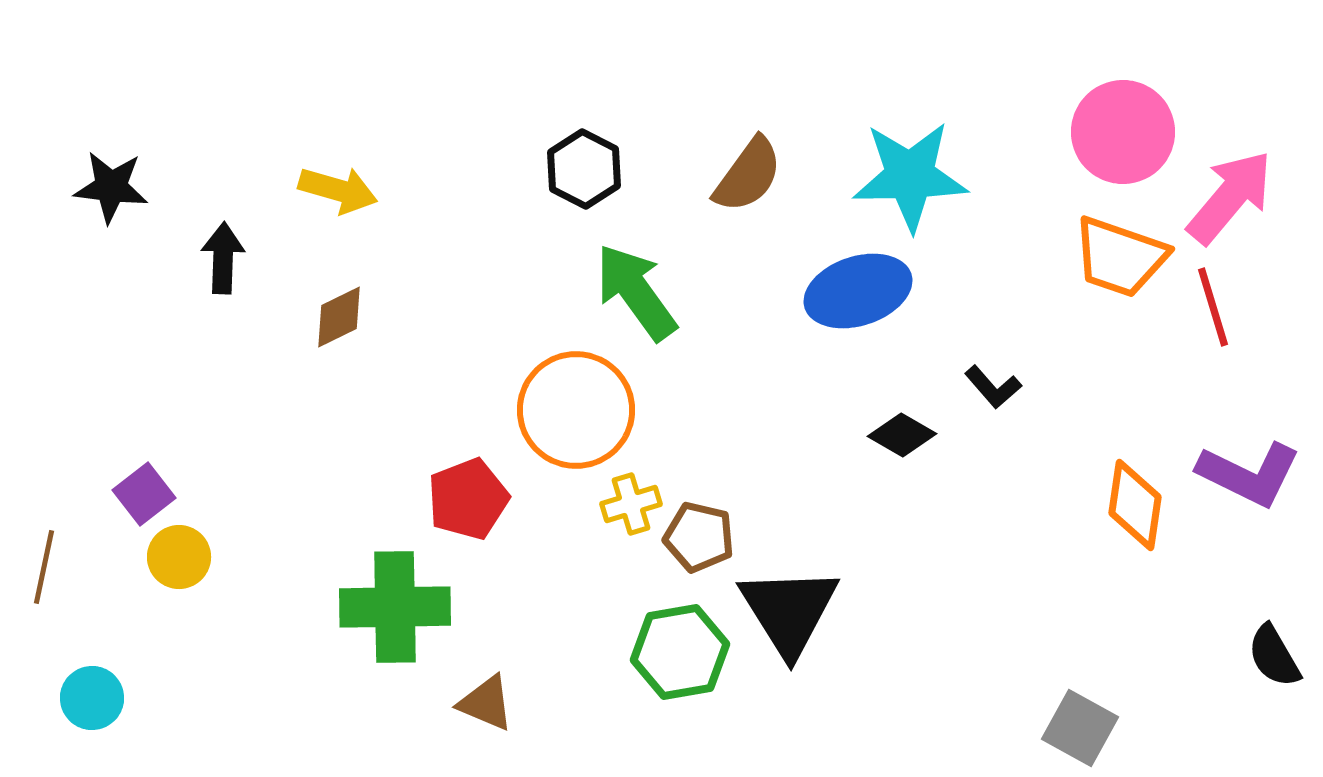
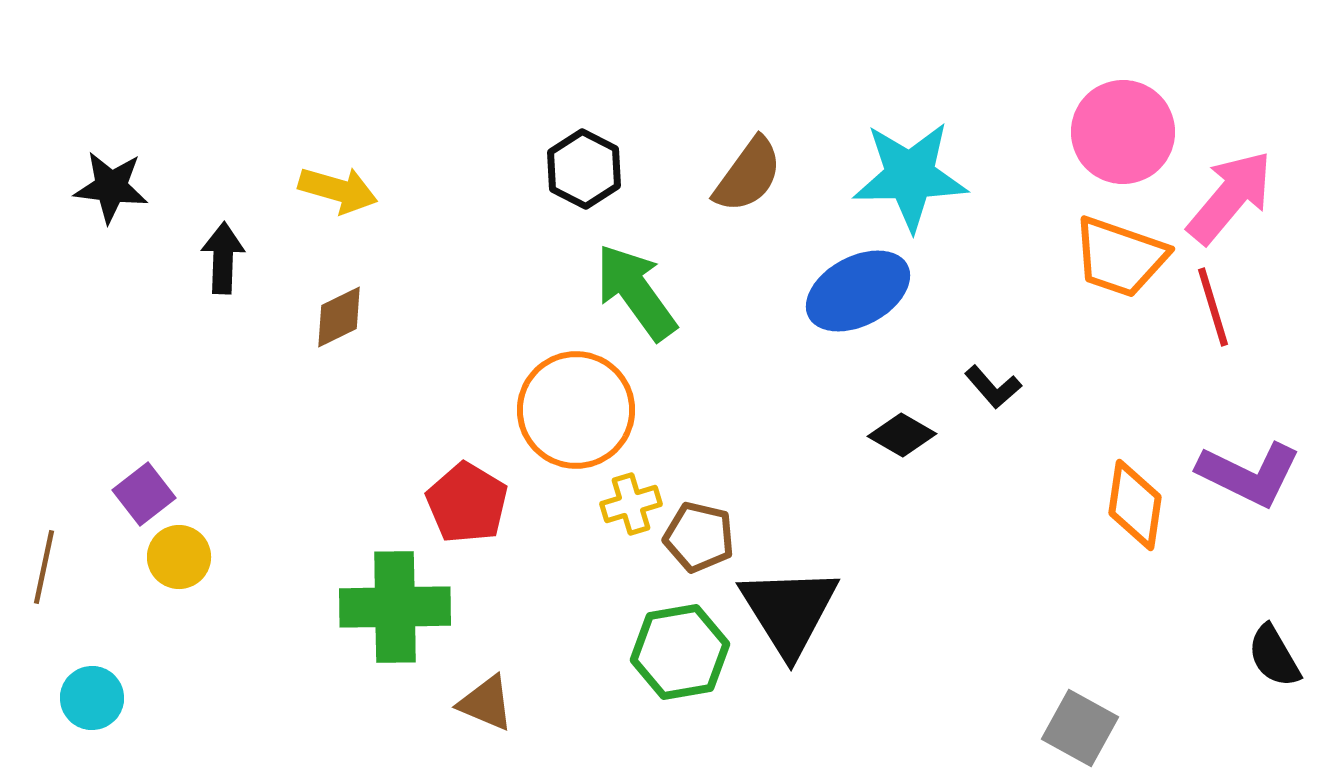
blue ellipse: rotated 10 degrees counterclockwise
red pentagon: moved 1 px left, 4 px down; rotated 20 degrees counterclockwise
